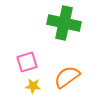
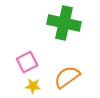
pink square: rotated 10 degrees counterclockwise
